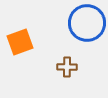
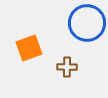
orange square: moved 9 px right, 6 px down
